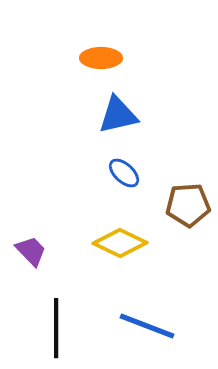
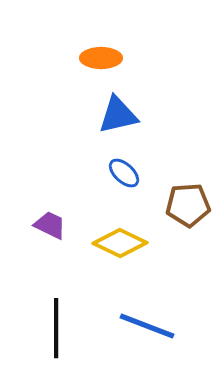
purple trapezoid: moved 19 px right, 26 px up; rotated 20 degrees counterclockwise
